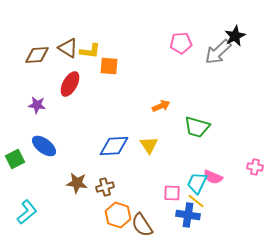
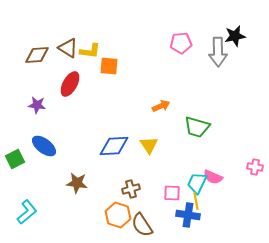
black star: rotated 15 degrees clockwise
gray arrow: rotated 48 degrees counterclockwise
brown cross: moved 26 px right, 2 px down
yellow line: rotated 42 degrees clockwise
